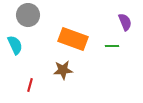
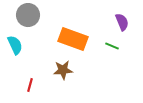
purple semicircle: moved 3 px left
green line: rotated 24 degrees clockwise
